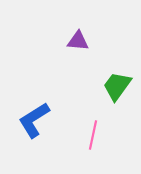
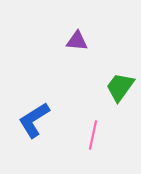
purple triangle: moved 1 px left
green trapezoid: moved 3 px right, 1 px down
